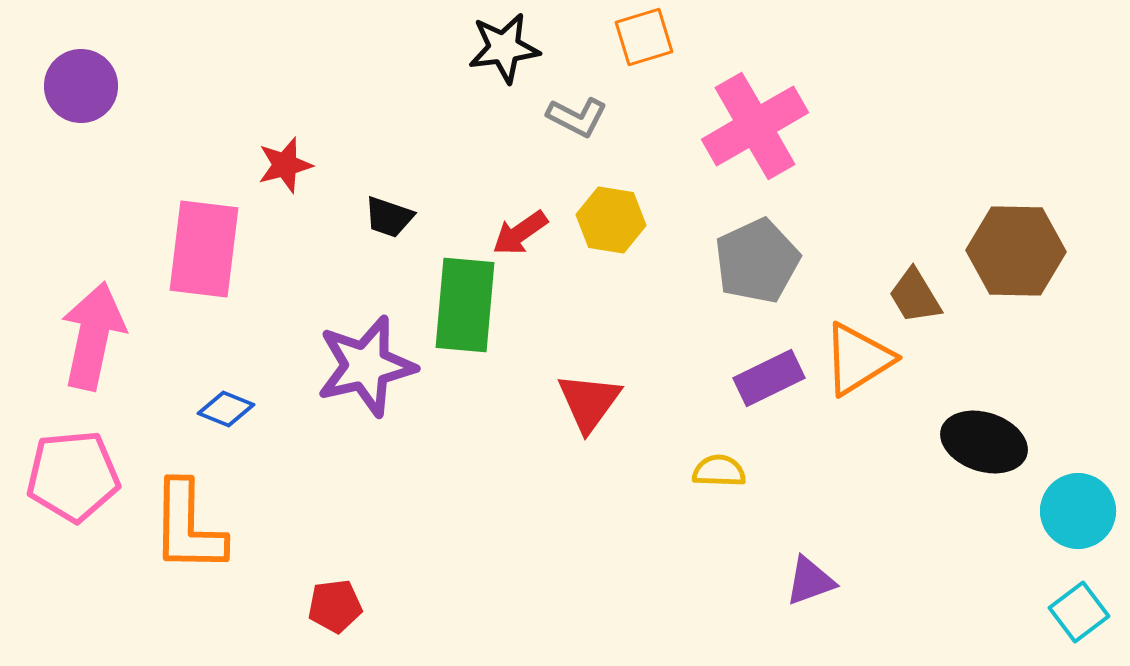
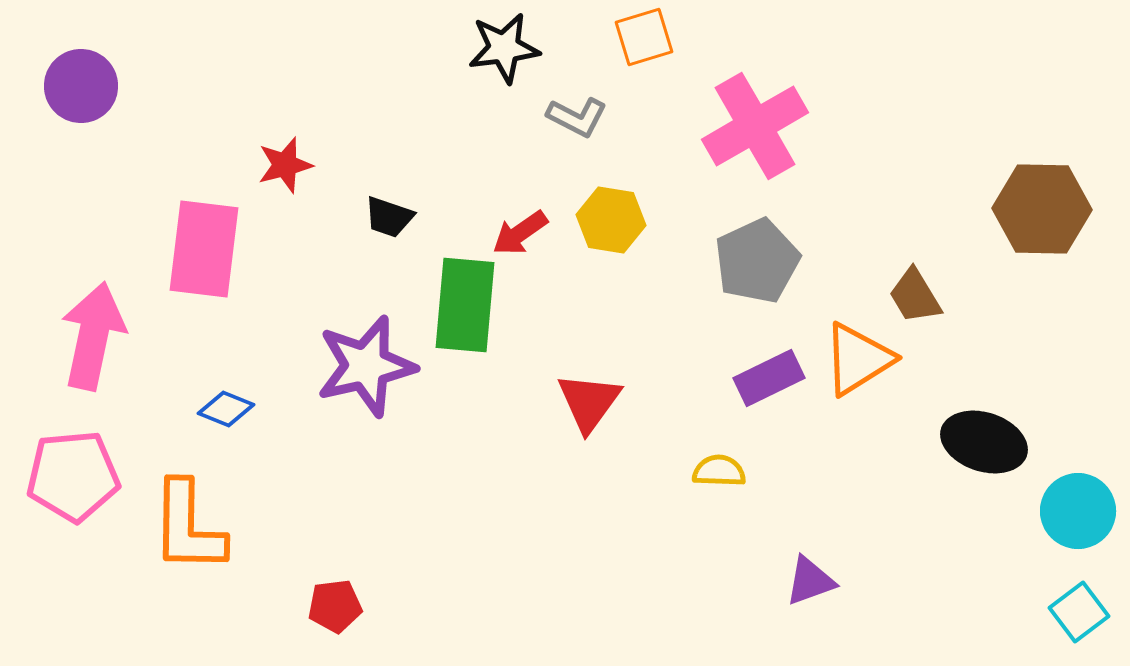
brown hexagon: moved 26 px right, 42 px up
